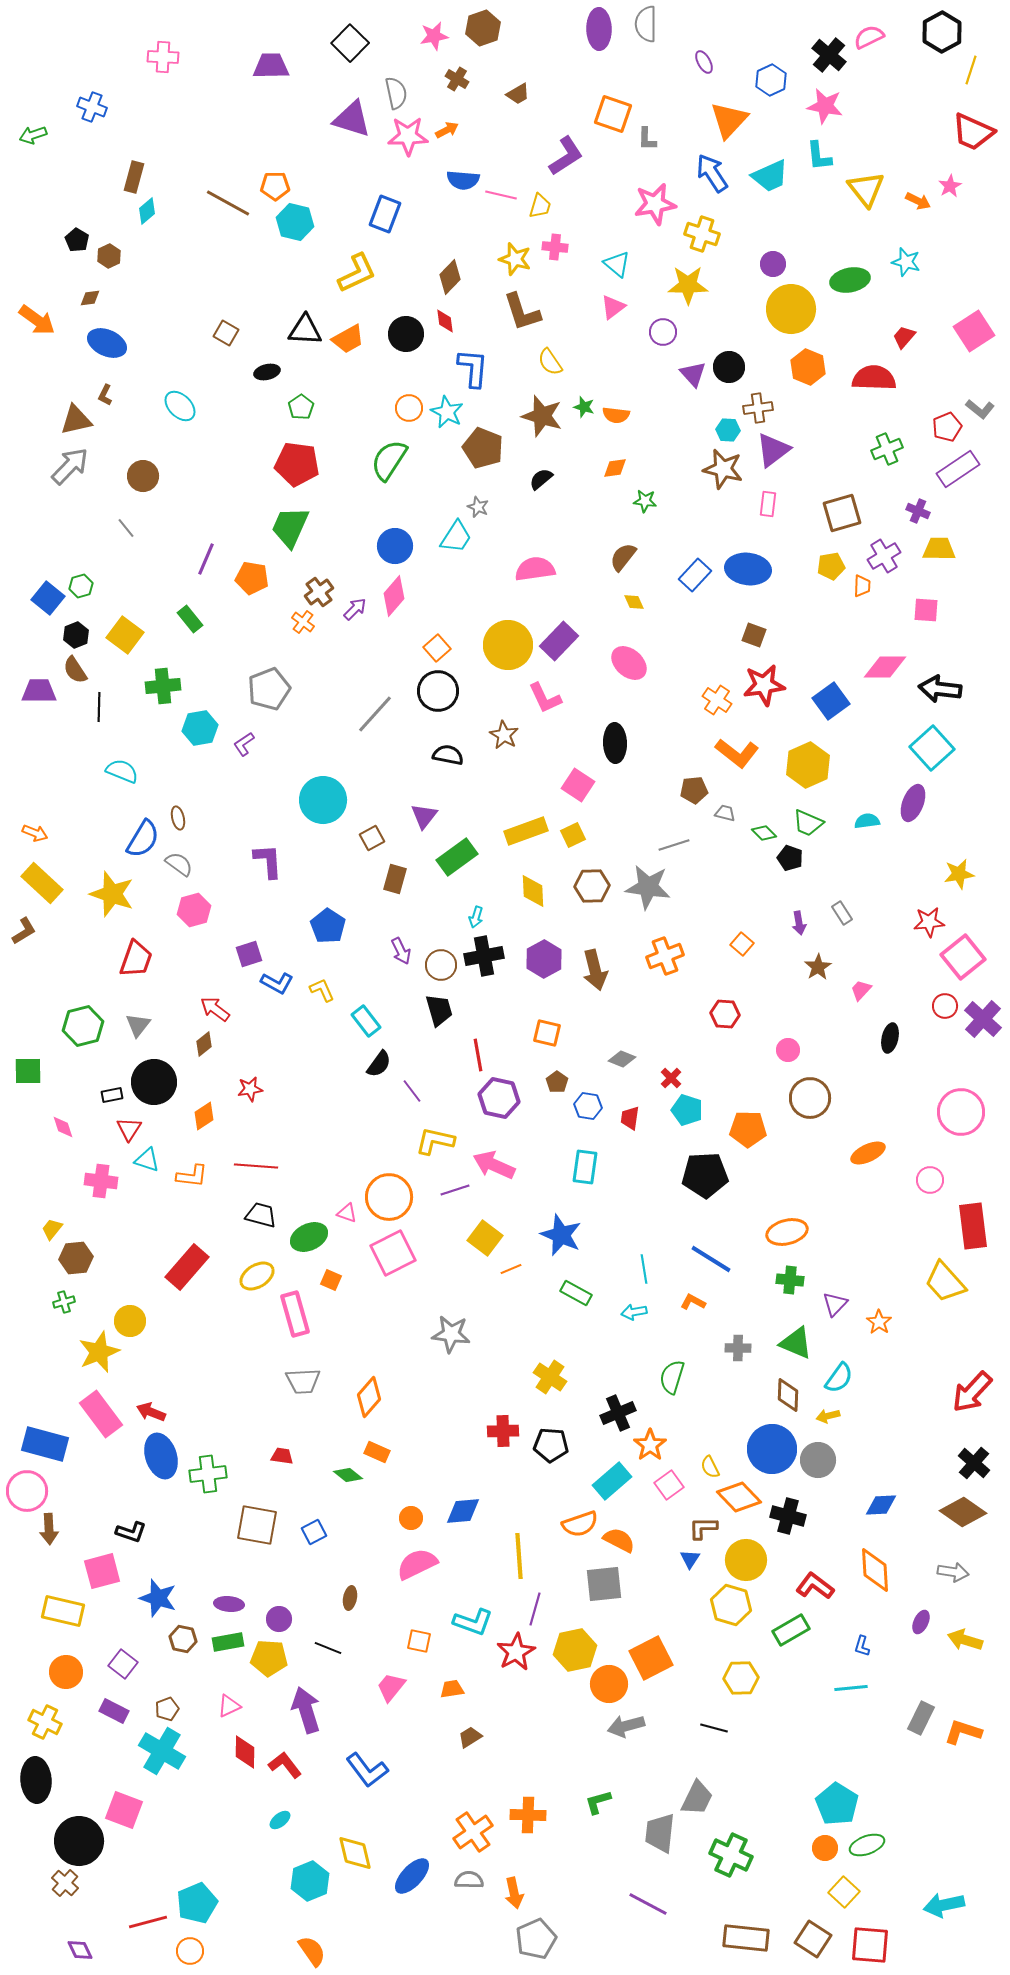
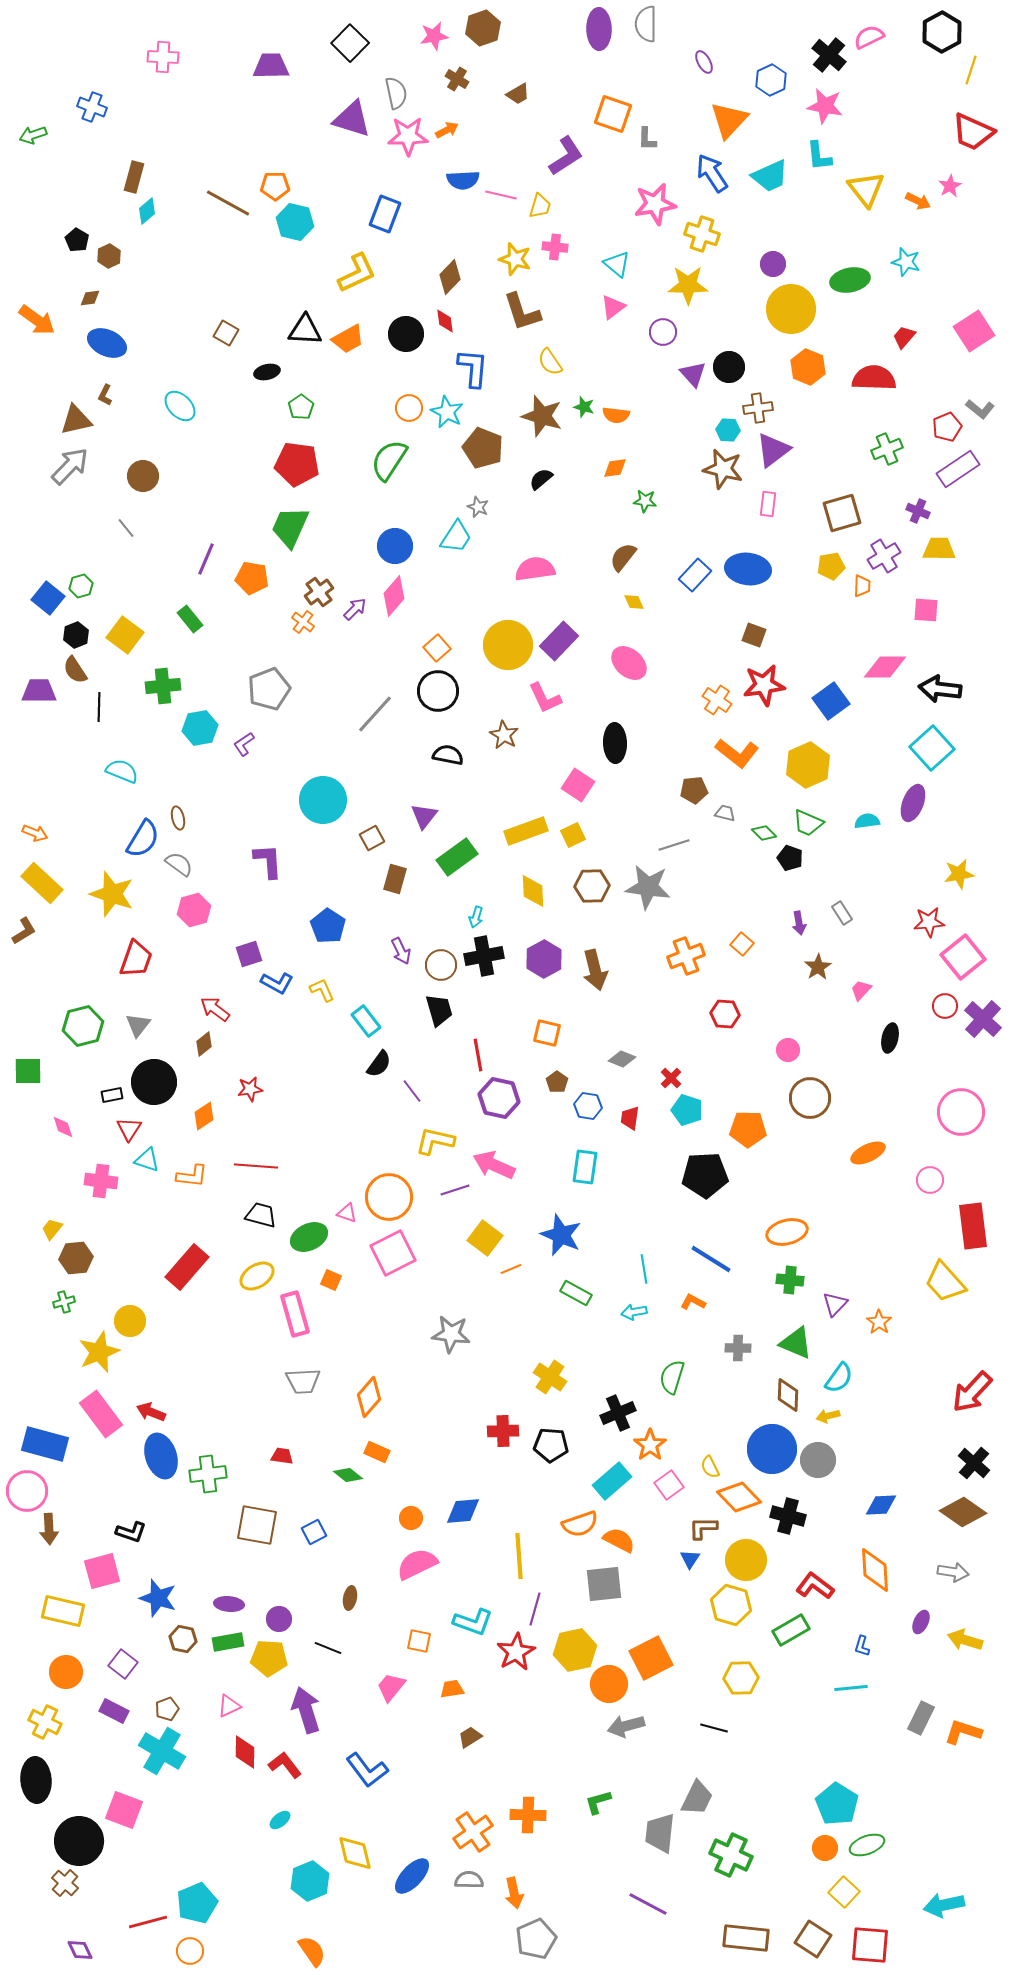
blue semicircle at (463, 180): rotated 8 degrees counterclockwise
orange cross at (665, 956): moved 21 px right
